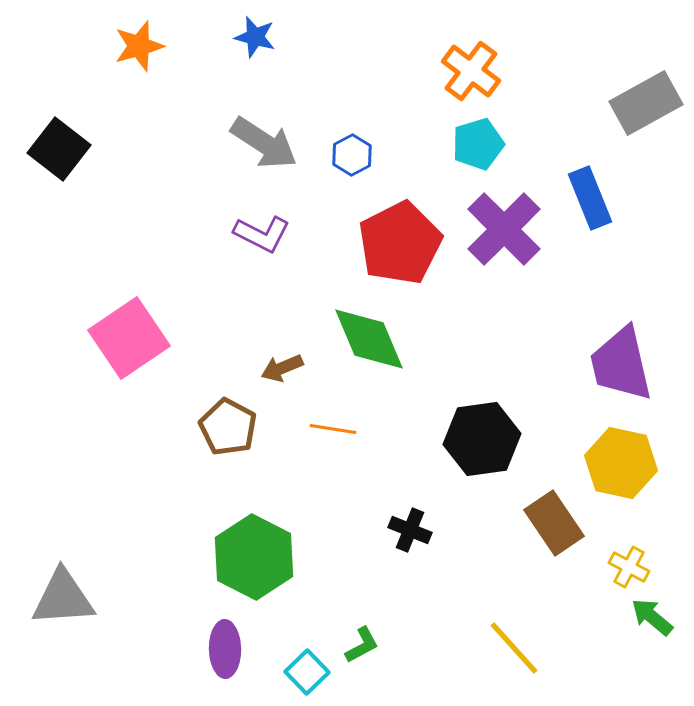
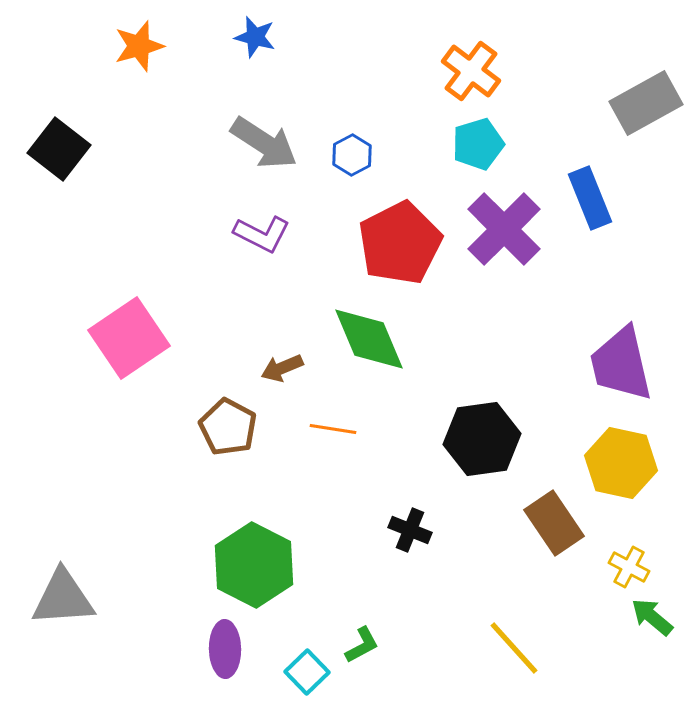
green hexagon: moved 8 px down
